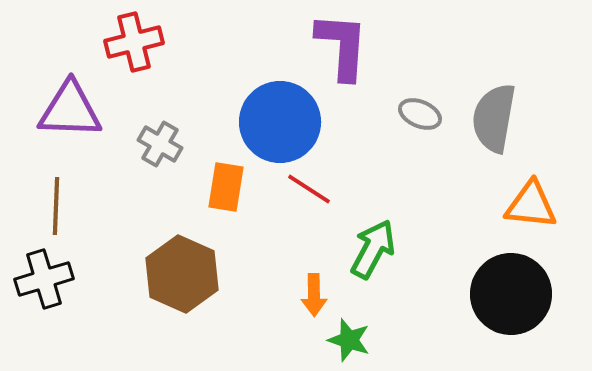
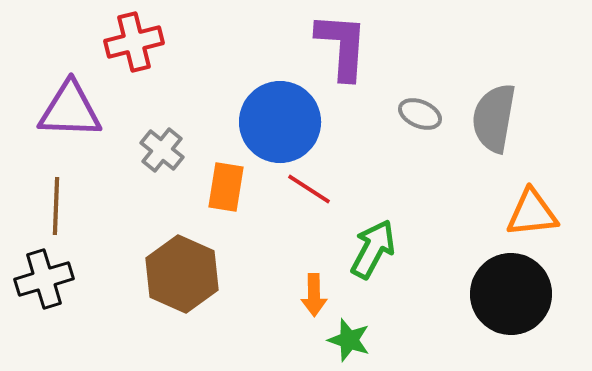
gray cross: moved 2 px right, 6 px down; rotated 9 degrees clockwise
orange triangle: moved 1 px right, 8 px down; rotated 12 degrees counterclockwise
